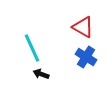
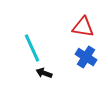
red triangle: rotated 20 degrees counterclockwise
black arrow: moved 3 px right, 1 px up
